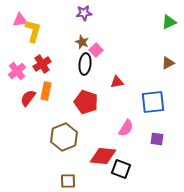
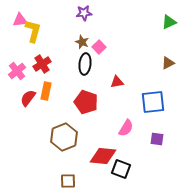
pink square: moved 3 px right, 3 px up
